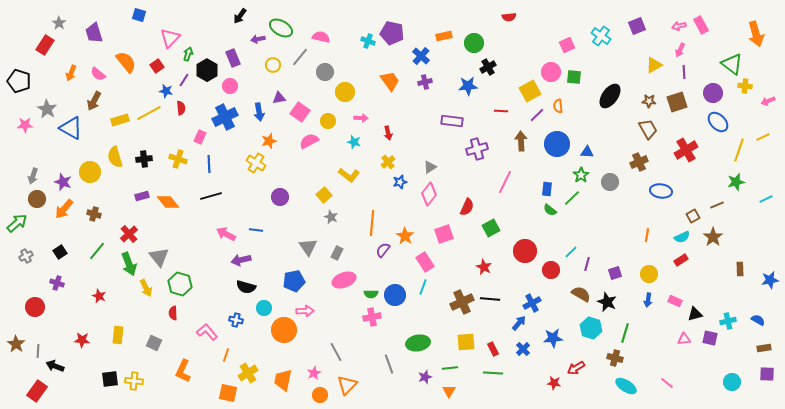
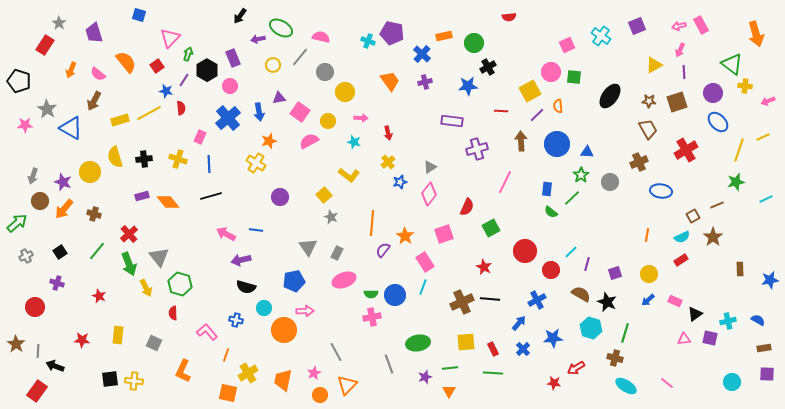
blue cross at (421, 56): moved 1 px right, 2 px up
orange arrow at (71, 73): moved 3 px up
blue cross at (225, 117): moved 3 px right, 1 px down; rotated 15 degrees counterclockwise
brown circle at (37, 199): moved 3 px right, 2 px down
green semicircle at (550, 210): moved 1 px right, 2 px down
blue arrow at (648, 300): rotated 40 degrees clockwise
blue cross at (532, 303): moved 5 px right, 3 px up
black triangle at (695, 314): rotated 21 degrees counterclockwise
